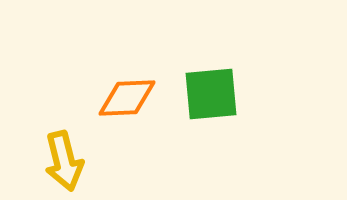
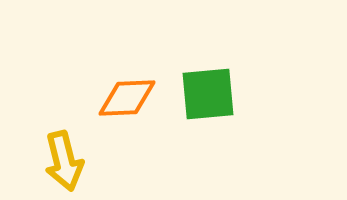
green square: moved 3 px left
